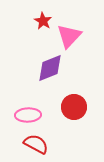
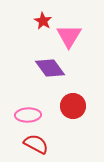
pink triangle: rotated 12 degrees counterclockwise
purple diamond: rotated 76 degrees clockwise
red circle: moved 1 px left, 1 px up
